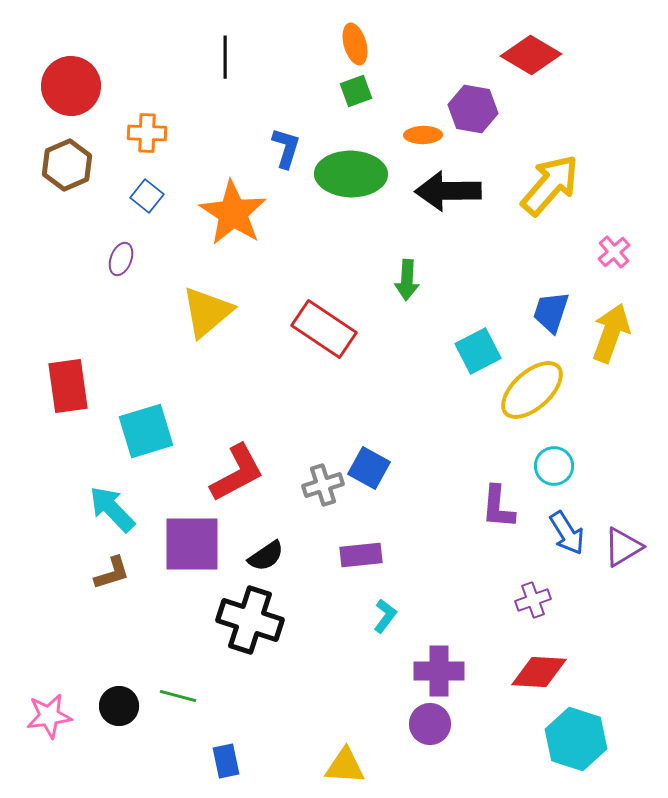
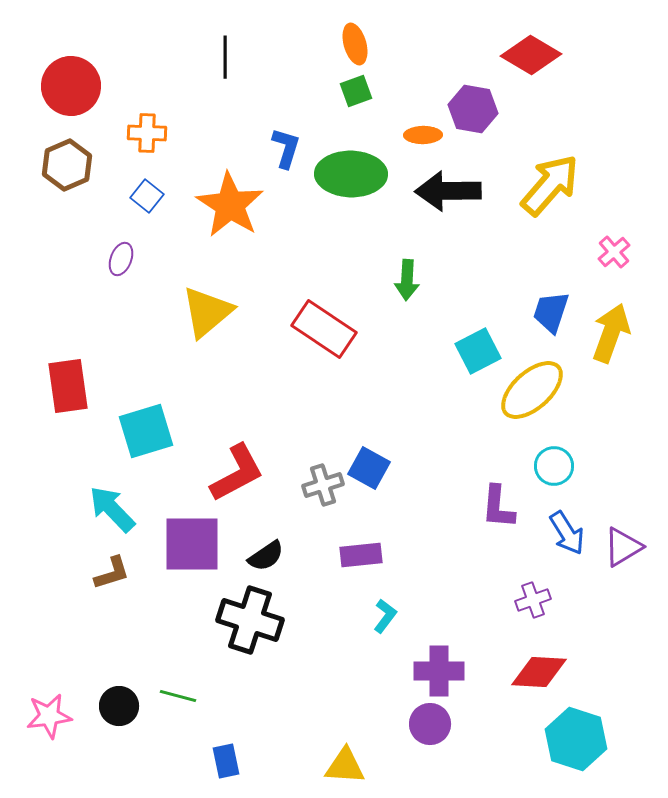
orange star at (233, 213): moved 3 px left, 8 px up
